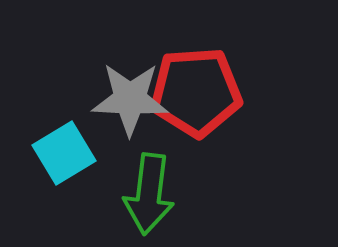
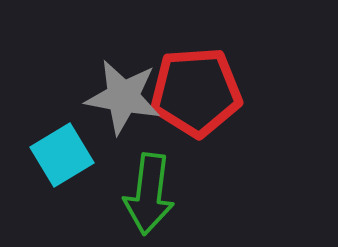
gray star: moved 7 px left, 2 px up; rotated 8 degrees clockwise
cyan square: moved 2 px left, 2 px down
